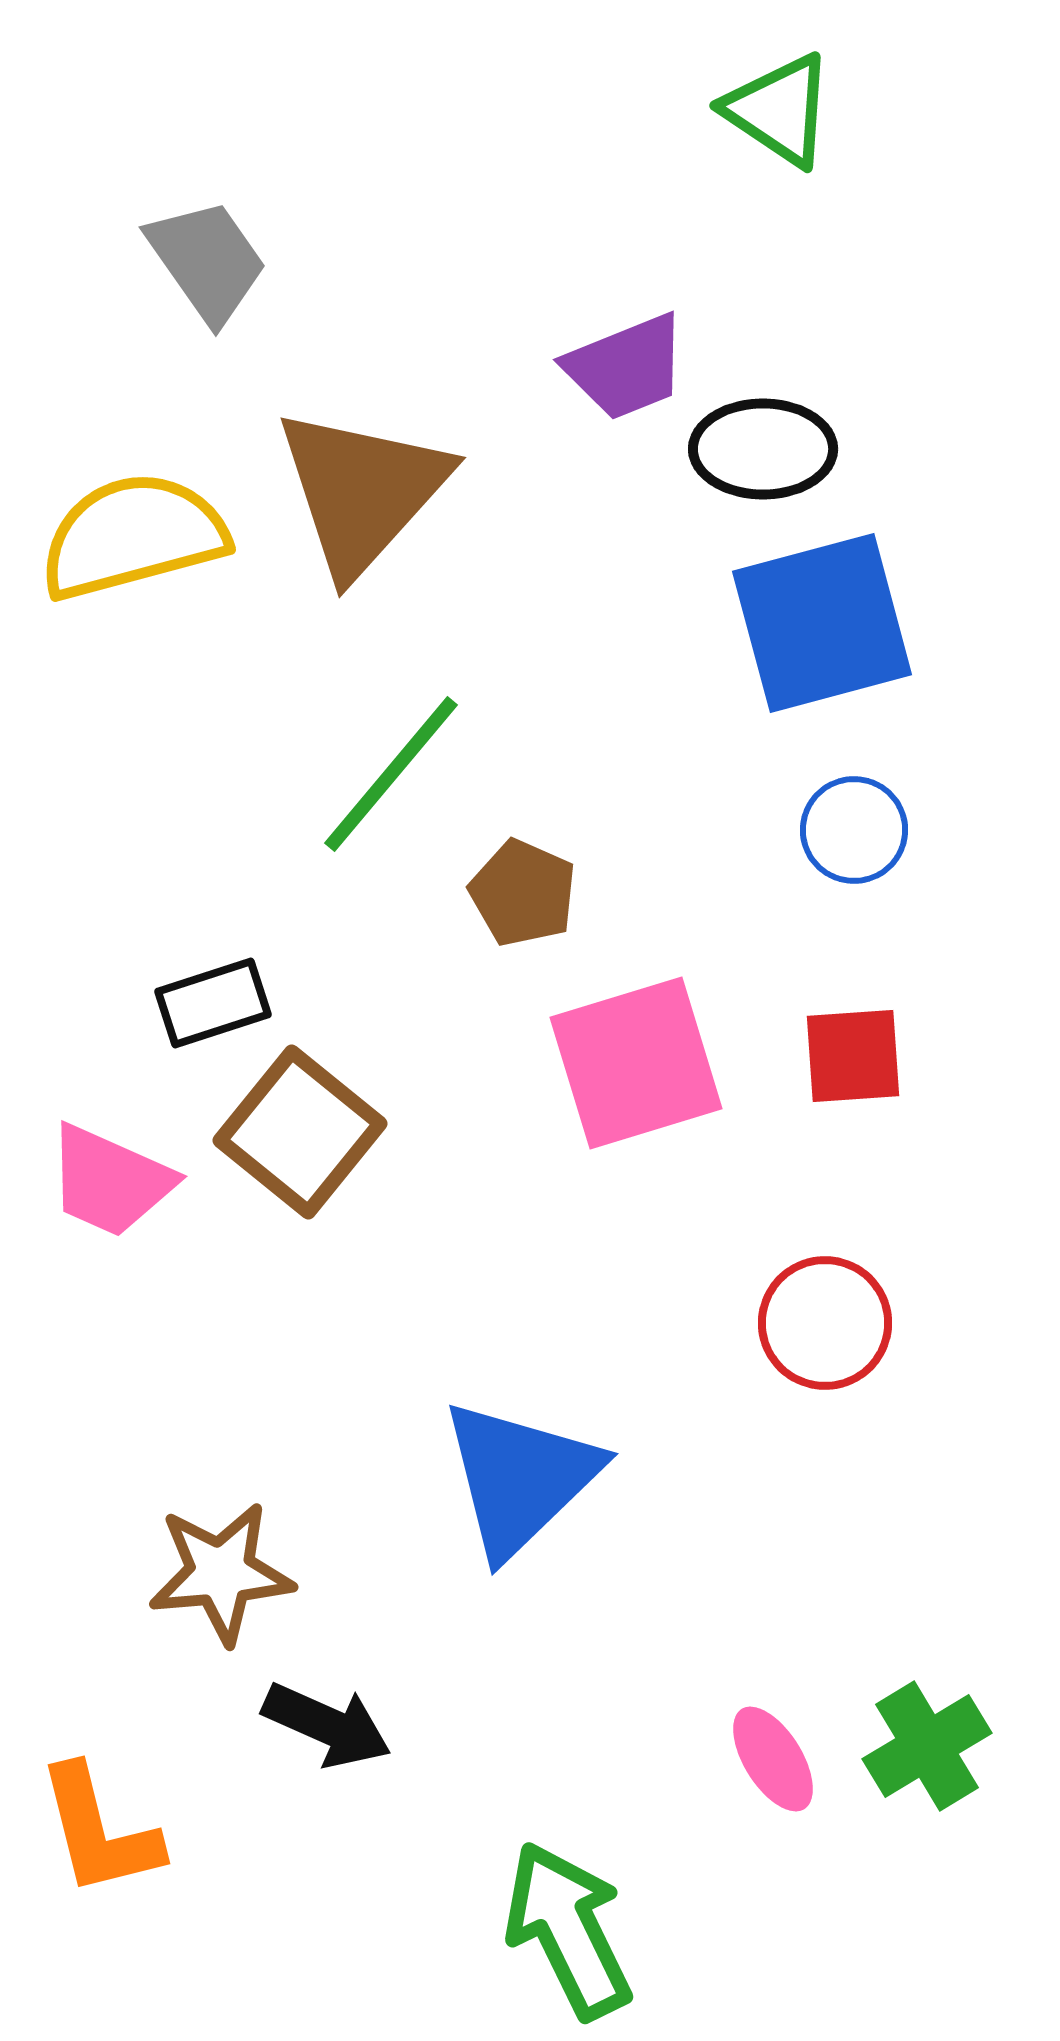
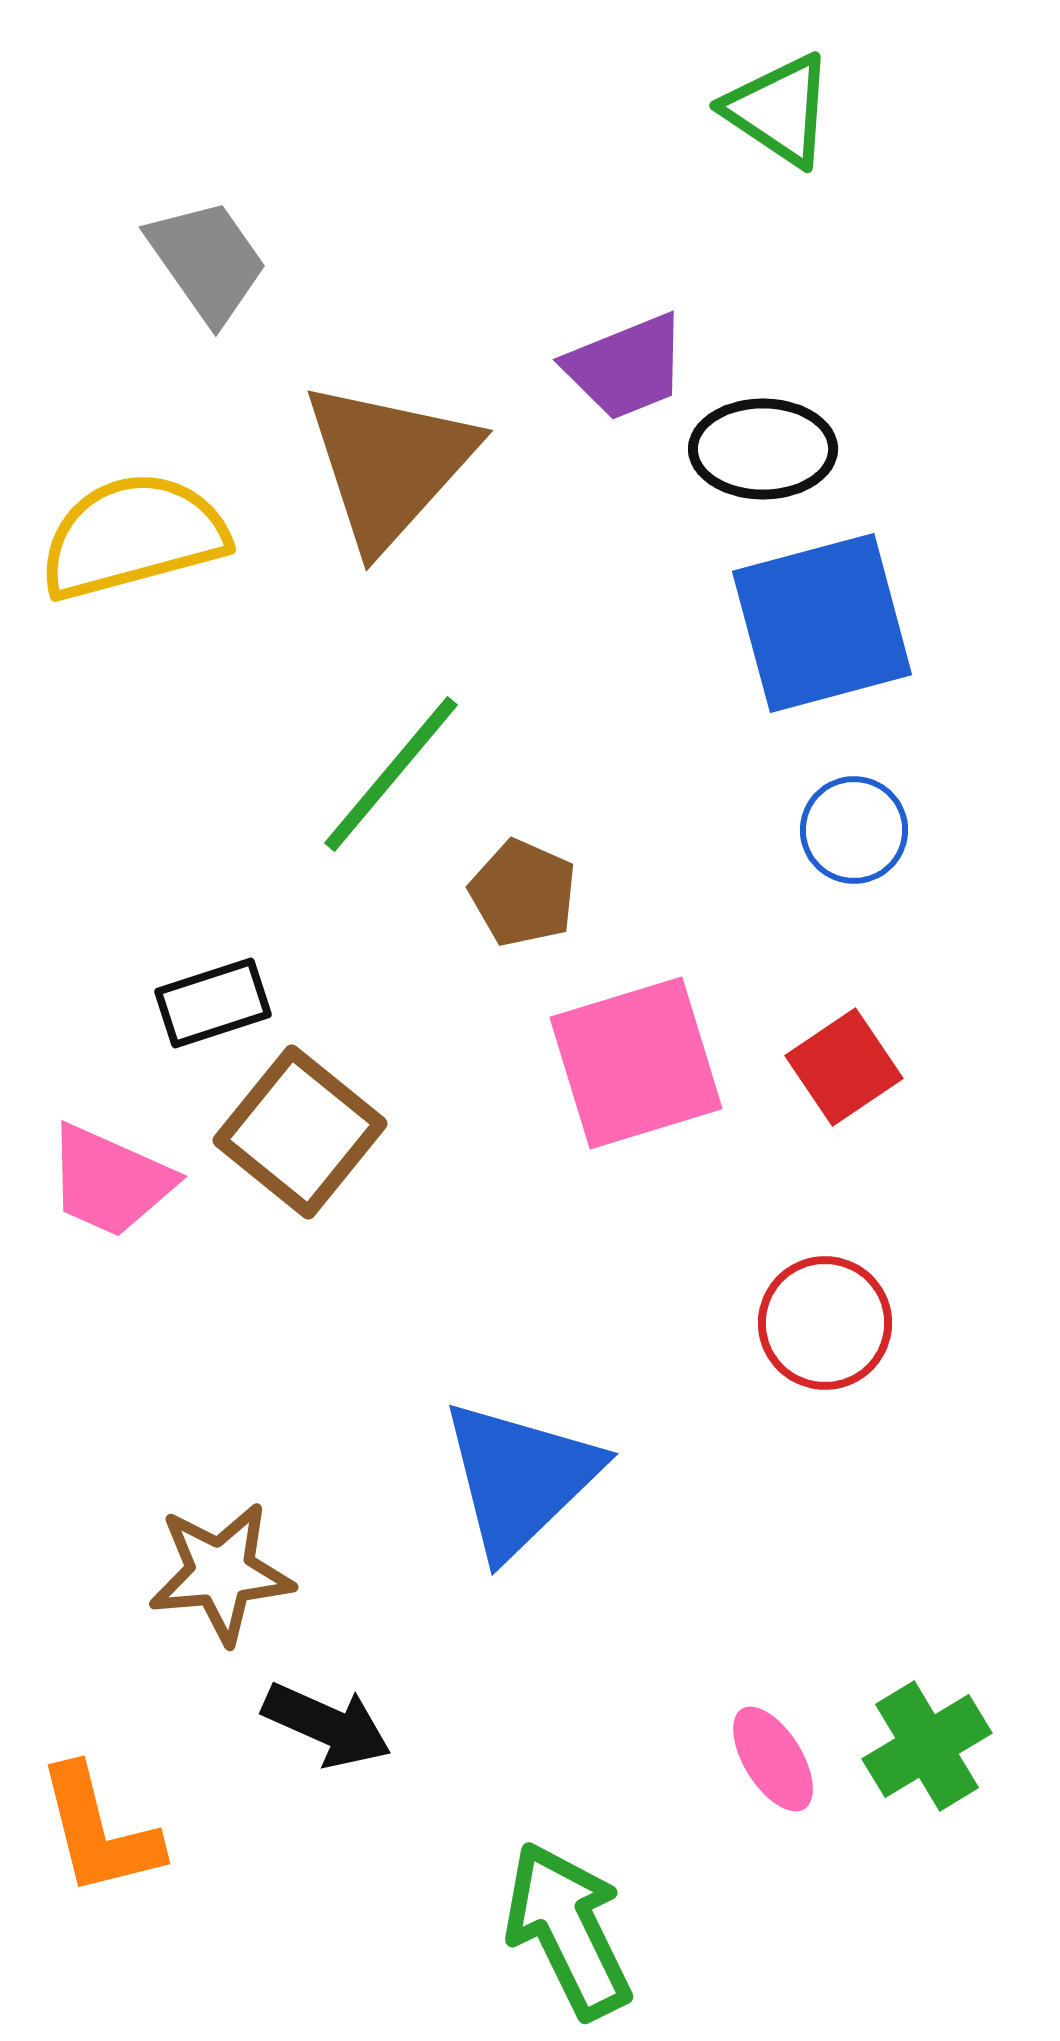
brown triangle: moved 27 px right, 27 px up
red square: moved 9 px left, 11 px down; rotated 30 degrees counterclockwise
